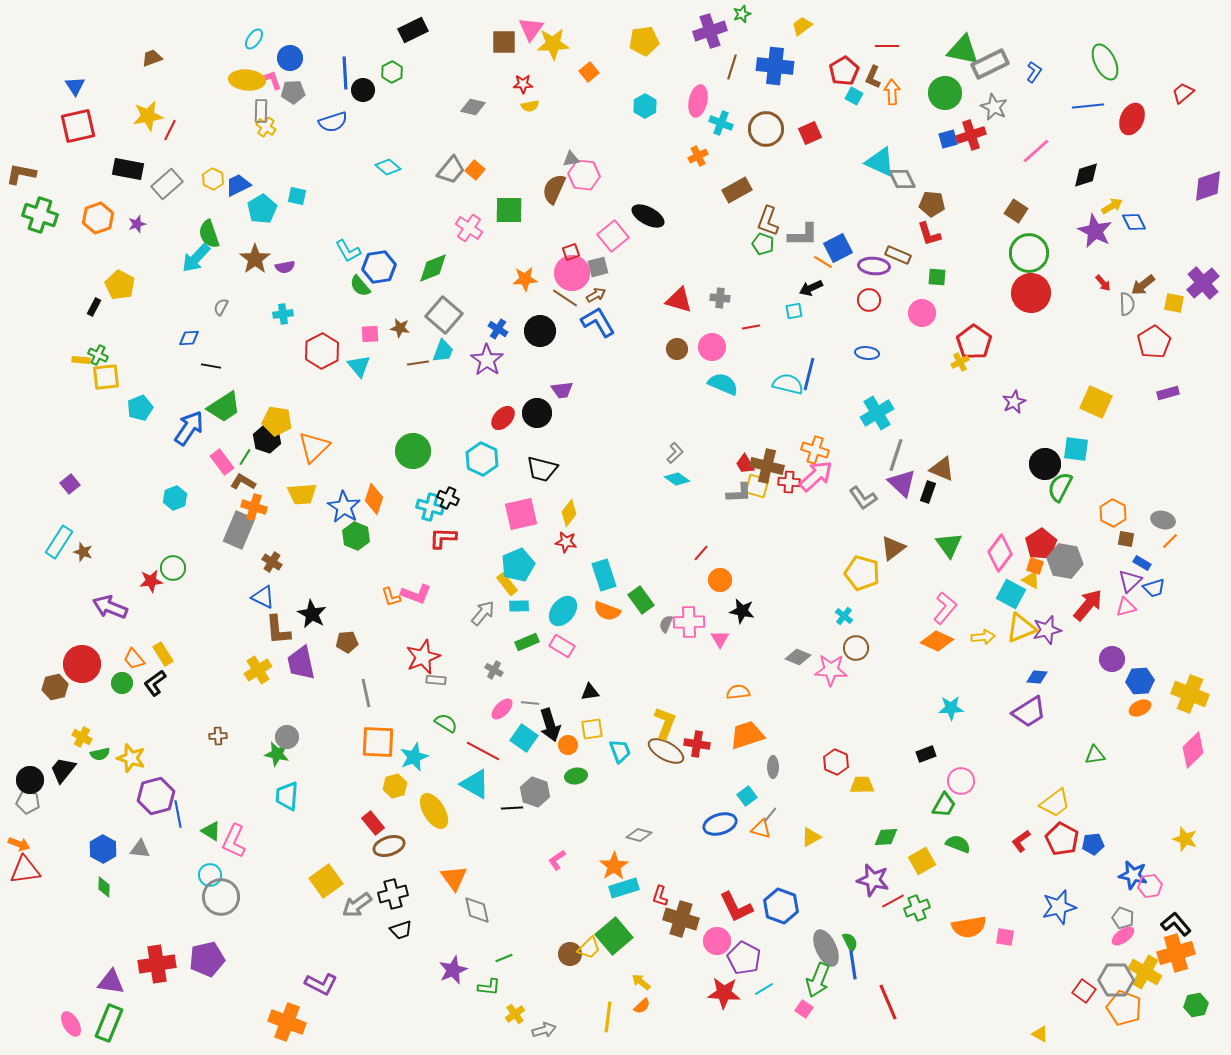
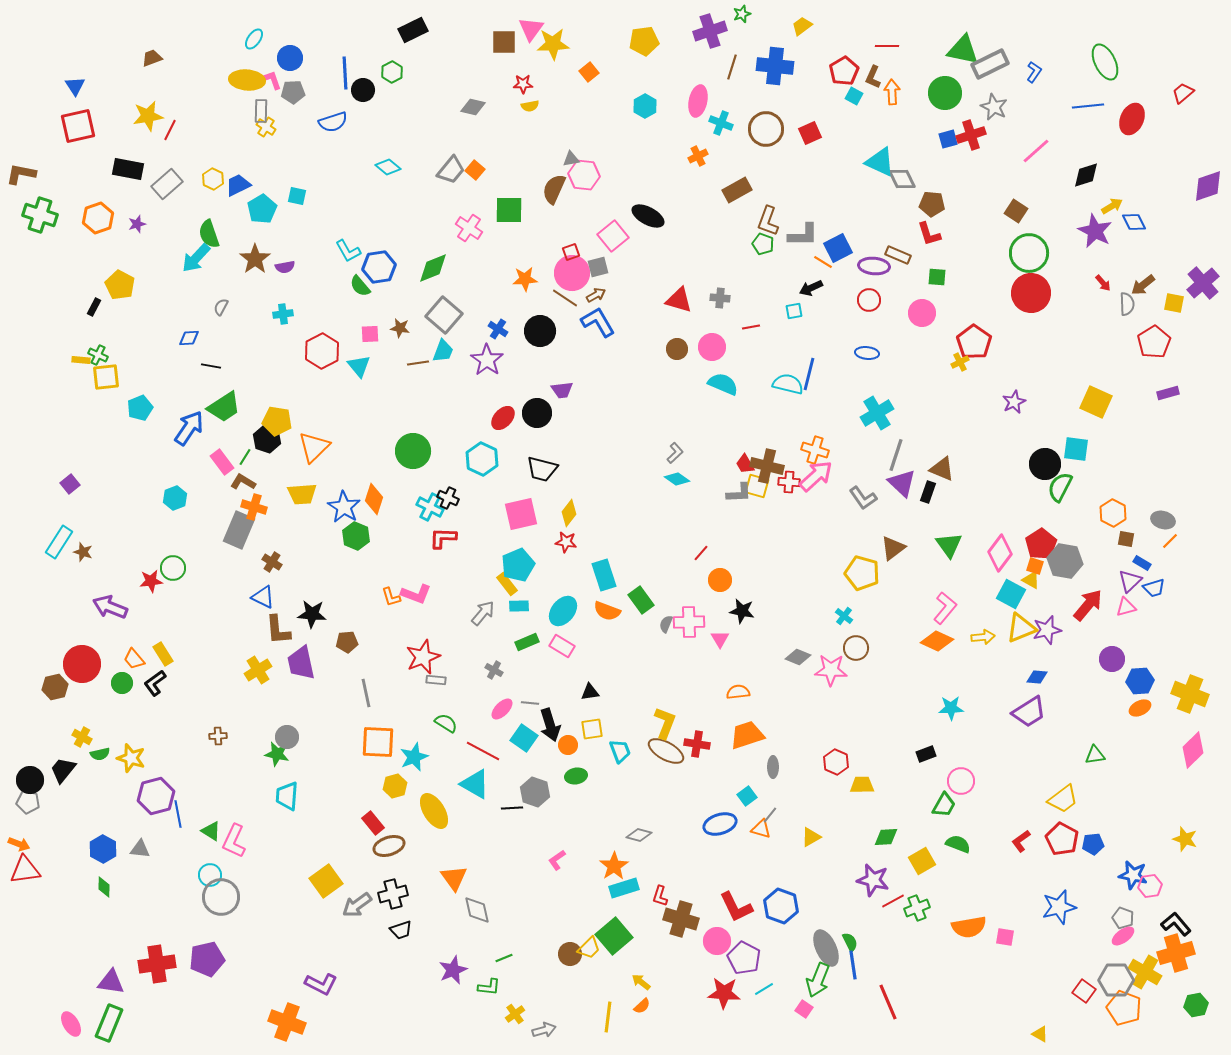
cyan cross at (430, 507): rotated 12 degrees clockwise
black star at (312, 614): rotated 24 degrees counterclockwise
yellow trapezoid at (1055, 803): moved 8 px right, 4 px up
